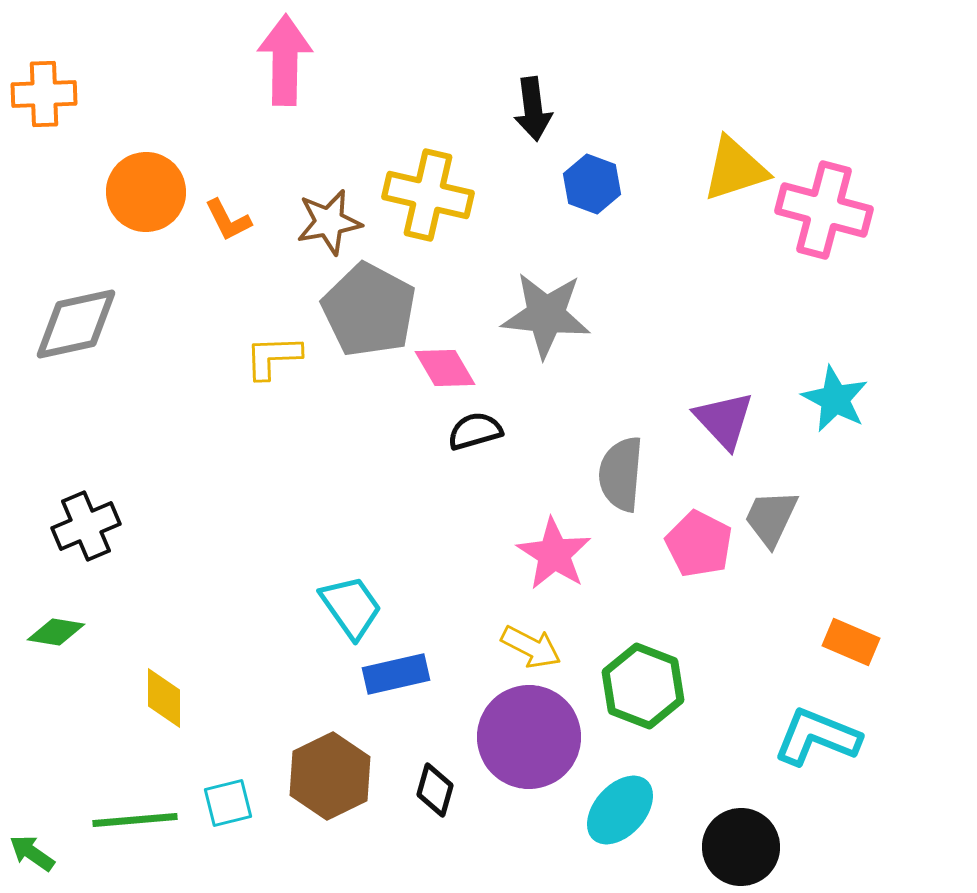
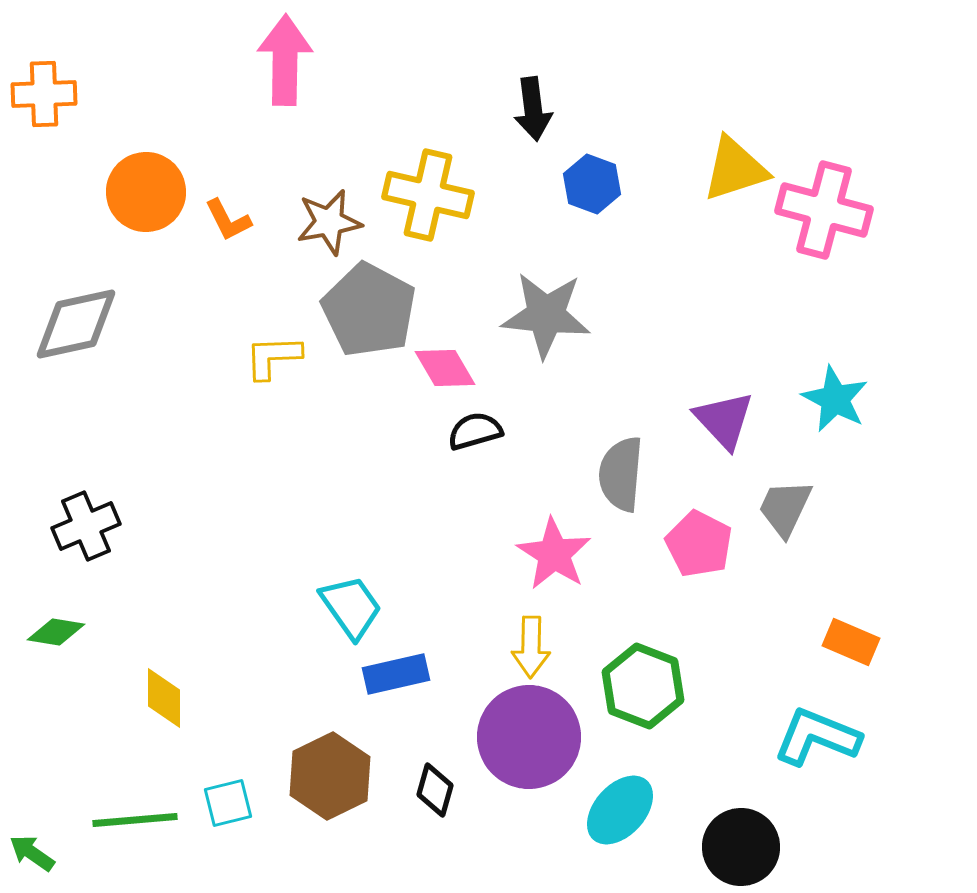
gray trapezoid: moved 14 px right, 10 px up
yellow arrow: rotated 64 degrees clockwise
